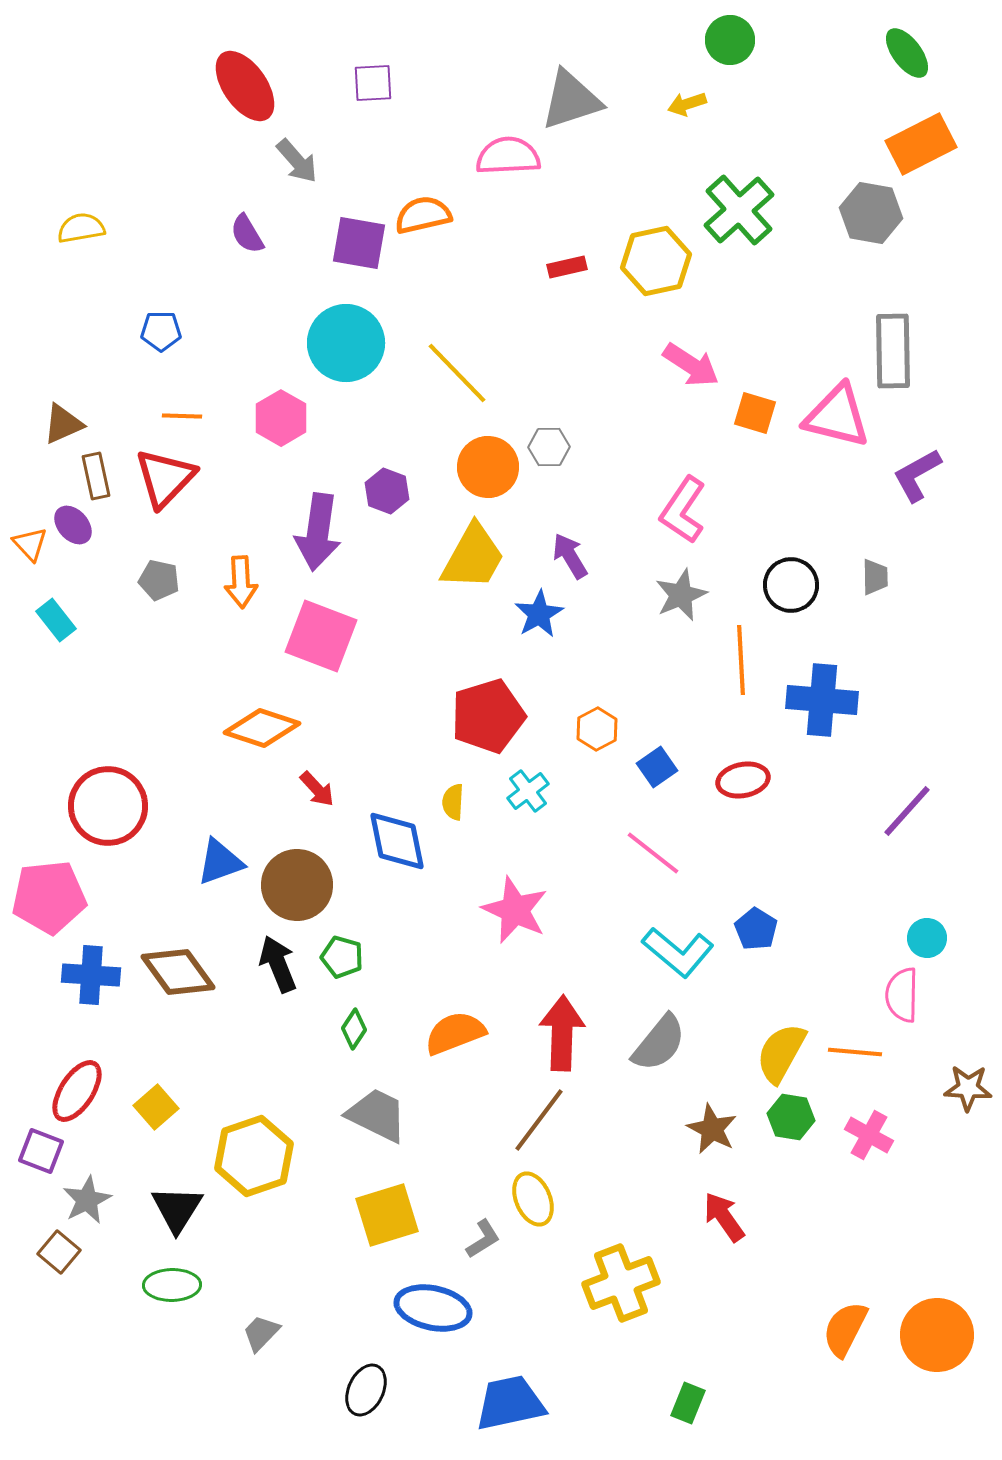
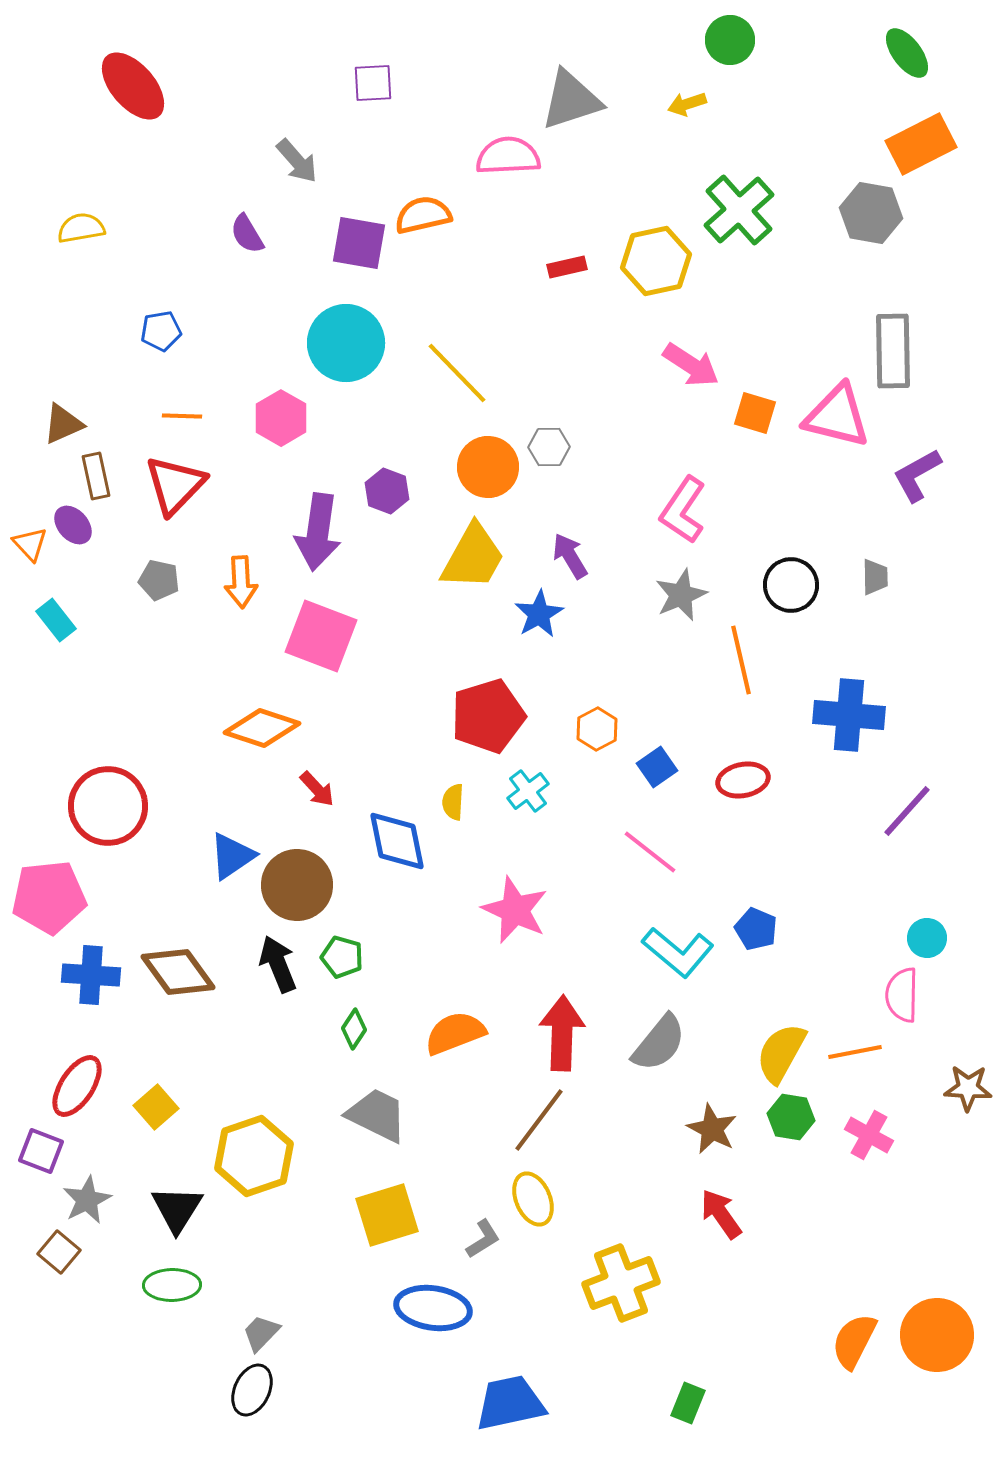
red ellipse at (245, 86): moved 112 px left; rotated 6 degrees counterclockwise
blue pentagon at (161, 331): rotated 9 degrees counterclockwise
red triangle at (165, 478): moved 10 px right, 7 px down
orange line at (741, 660): rotated 10 degrees counterclockwise
blue cross at (822, 700): moved 27 px right, 15 px down
pink line at (653, 853): moved 3 px left, 1 px up
blue triangle at (220, 862): moved 12 px right, 6 px up; rotated 14 degrees counterclockwise
blue pentagon at (756, 929): rotated 9 degrees counterclockwise
orange line at (855, 1052): rotated 16 degrees counterclockwise
red ellipse at (77, 1091): moved 5 px up
red arrow at (724, 1217): moved 3 px left, 3 px up
blue ellipse at (433, 1308): rotated 4 degrees counterclockwise
orange semicircle at (845, 1329): moved 9 px right, 12 px down
black ellipse at (366, 1390): moved 114 px left
